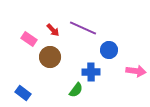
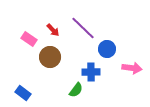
purple line: rotated 20 degrees clockwise
blue circle: moved 2 px left, 1 px up
pink arrow: moved 4 px left, 3 px up
